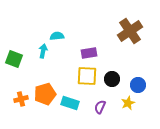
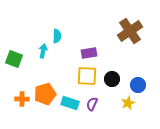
cyan semicircle: rotated 96 degrees clockwise
orange cross: moved 1 px right; rotated 16 degrees clockwise
purple semicircle: moved 8 px left, 3 px up
